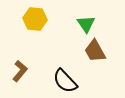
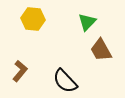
yellow hexagon: moved 2 px left
green triangle: moved 1 px right, 2 px up; rotated 18 degrees clockwise
brown trapezoid: moved 6 px right, 1 px up
